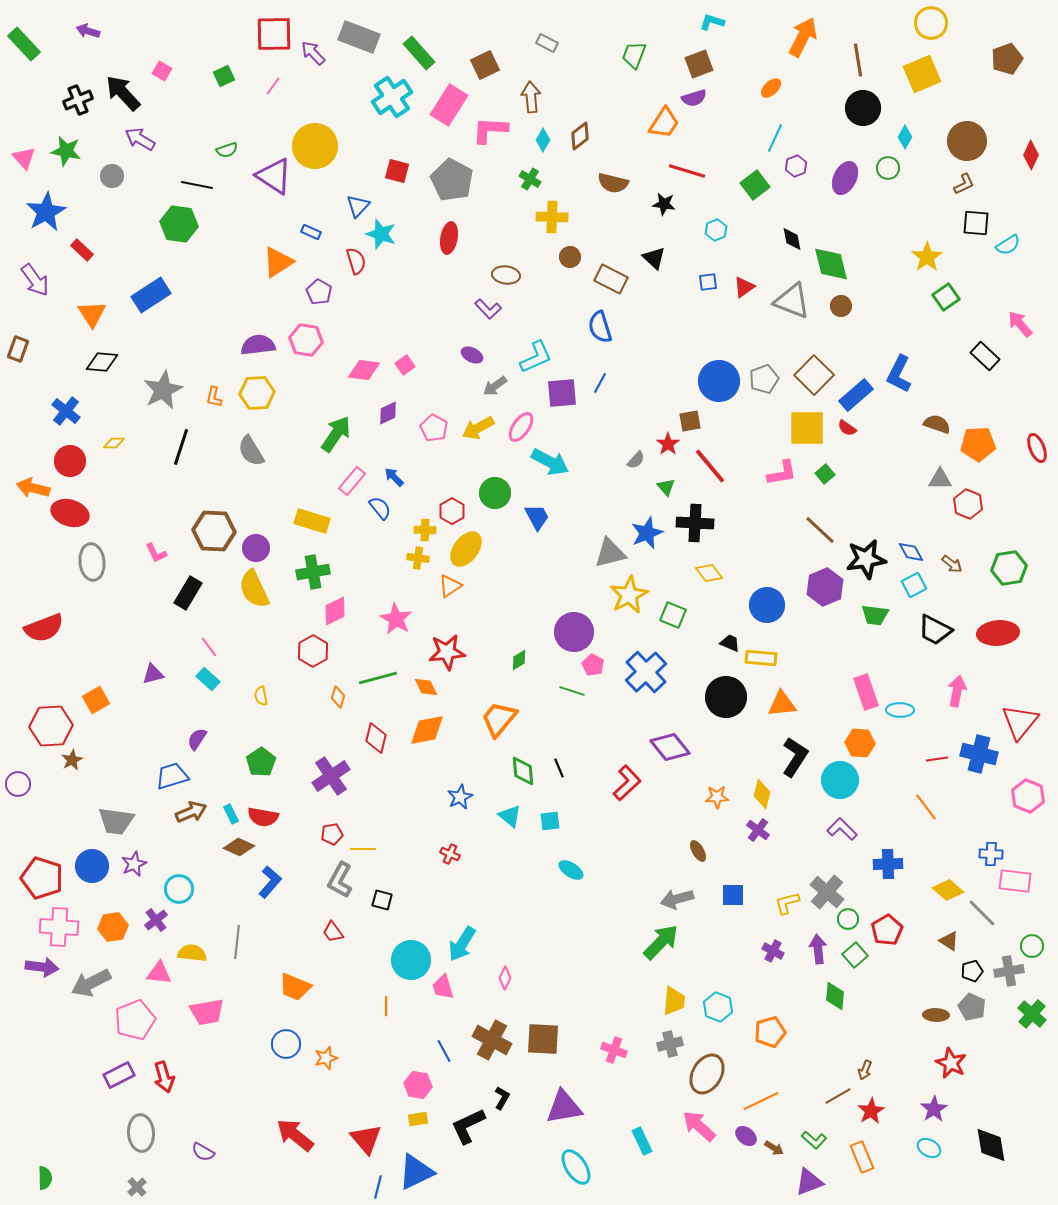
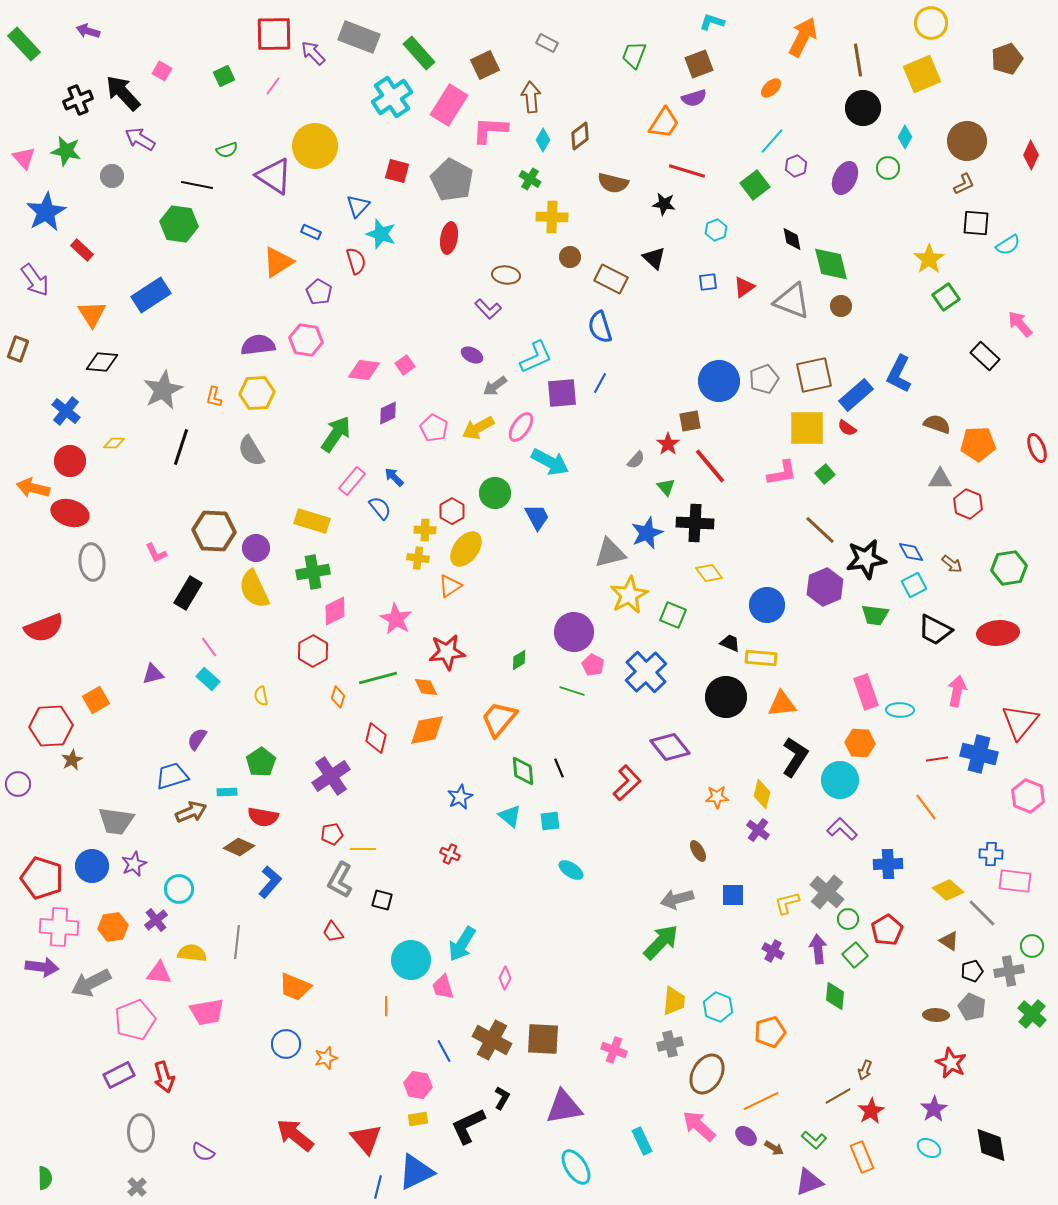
cyan line at (775, 138): moved 3 px left, 3 px down; rotated 16 degrees clockwise
yellow star at (927, 257): moved 2 px right, 2 px down
brown square at (814, 375): rotated 33 degrees clockwise
cyan rectangle at (231, 814): moved 4 px left, 22 px up; rotated 66 degrees counterclockwise
